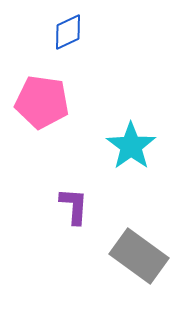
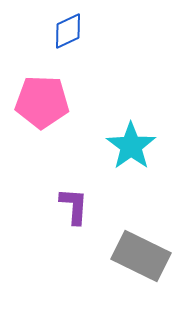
blue diamond: moved 1 px up
pink pentagon: rotated 6 degrees counterclockwise
gray rectangle: moved 2 px right; rotated 10 degrees counterclockwise
